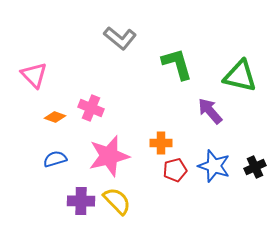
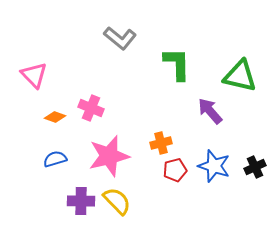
green L-shape: rotated 15 degrees clockwise
orange cross: rotated 15 degrees counterclockwise
